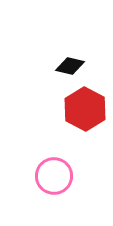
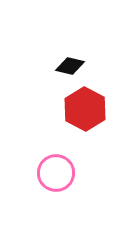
pink circle: moved 2 px right, 3 px up
